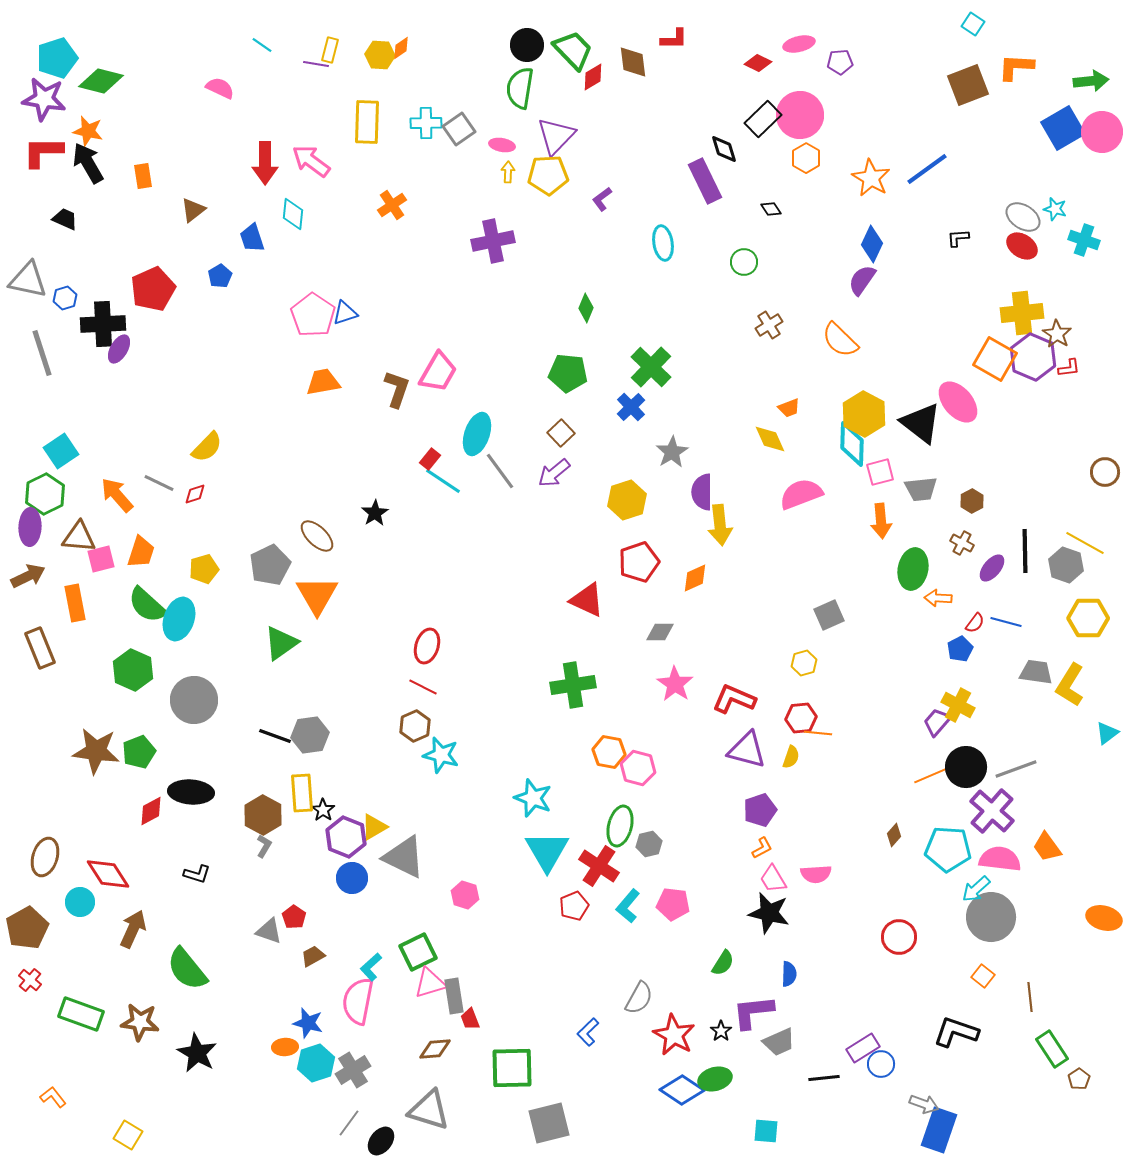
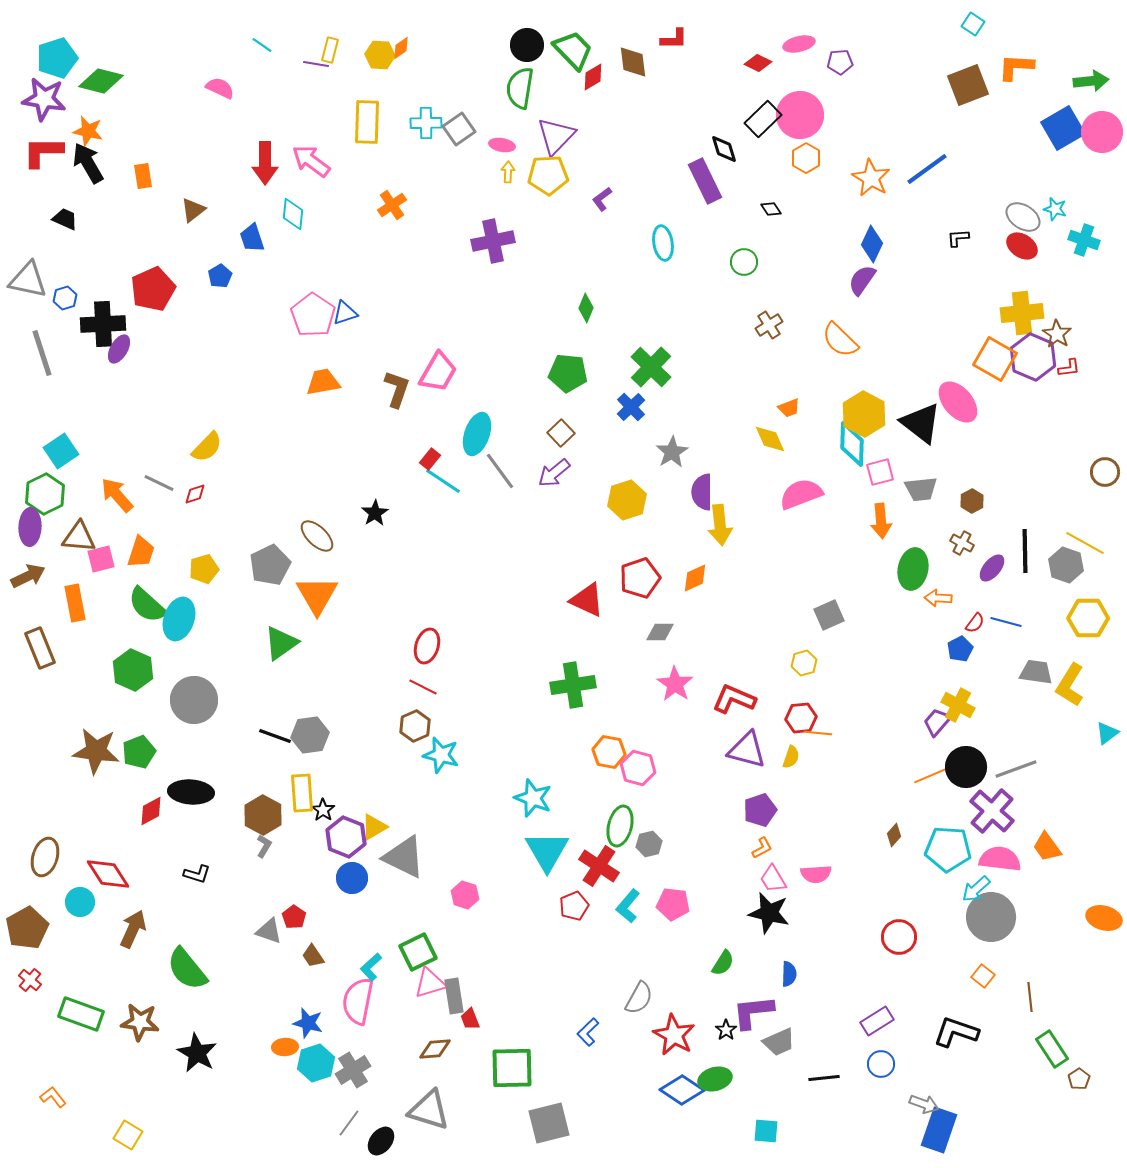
red pentagon at (639, 562): moved 1 px right, 16 px down
brown trapezoid at (313, 956): rotated 95 degrees counterclockwise
black star at (721, 1031): moved 5 px right, 1 px up
purple rectangle at (863, 1048): moved 14 px right, 27 px up
